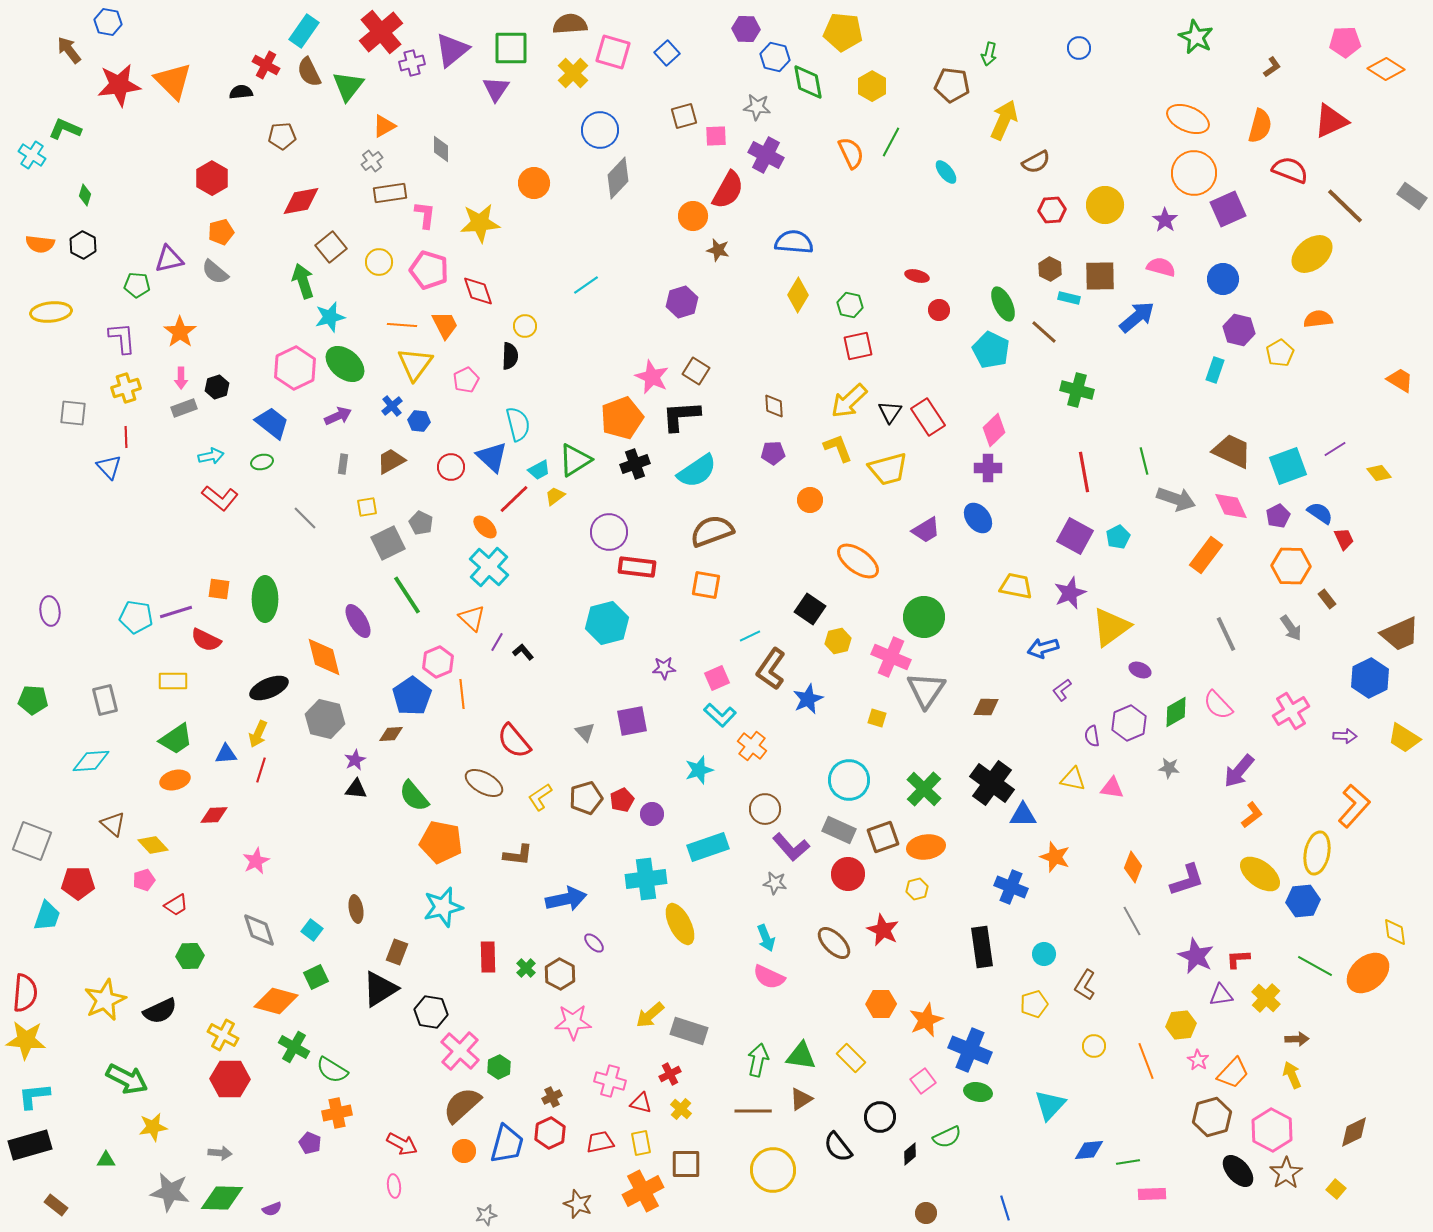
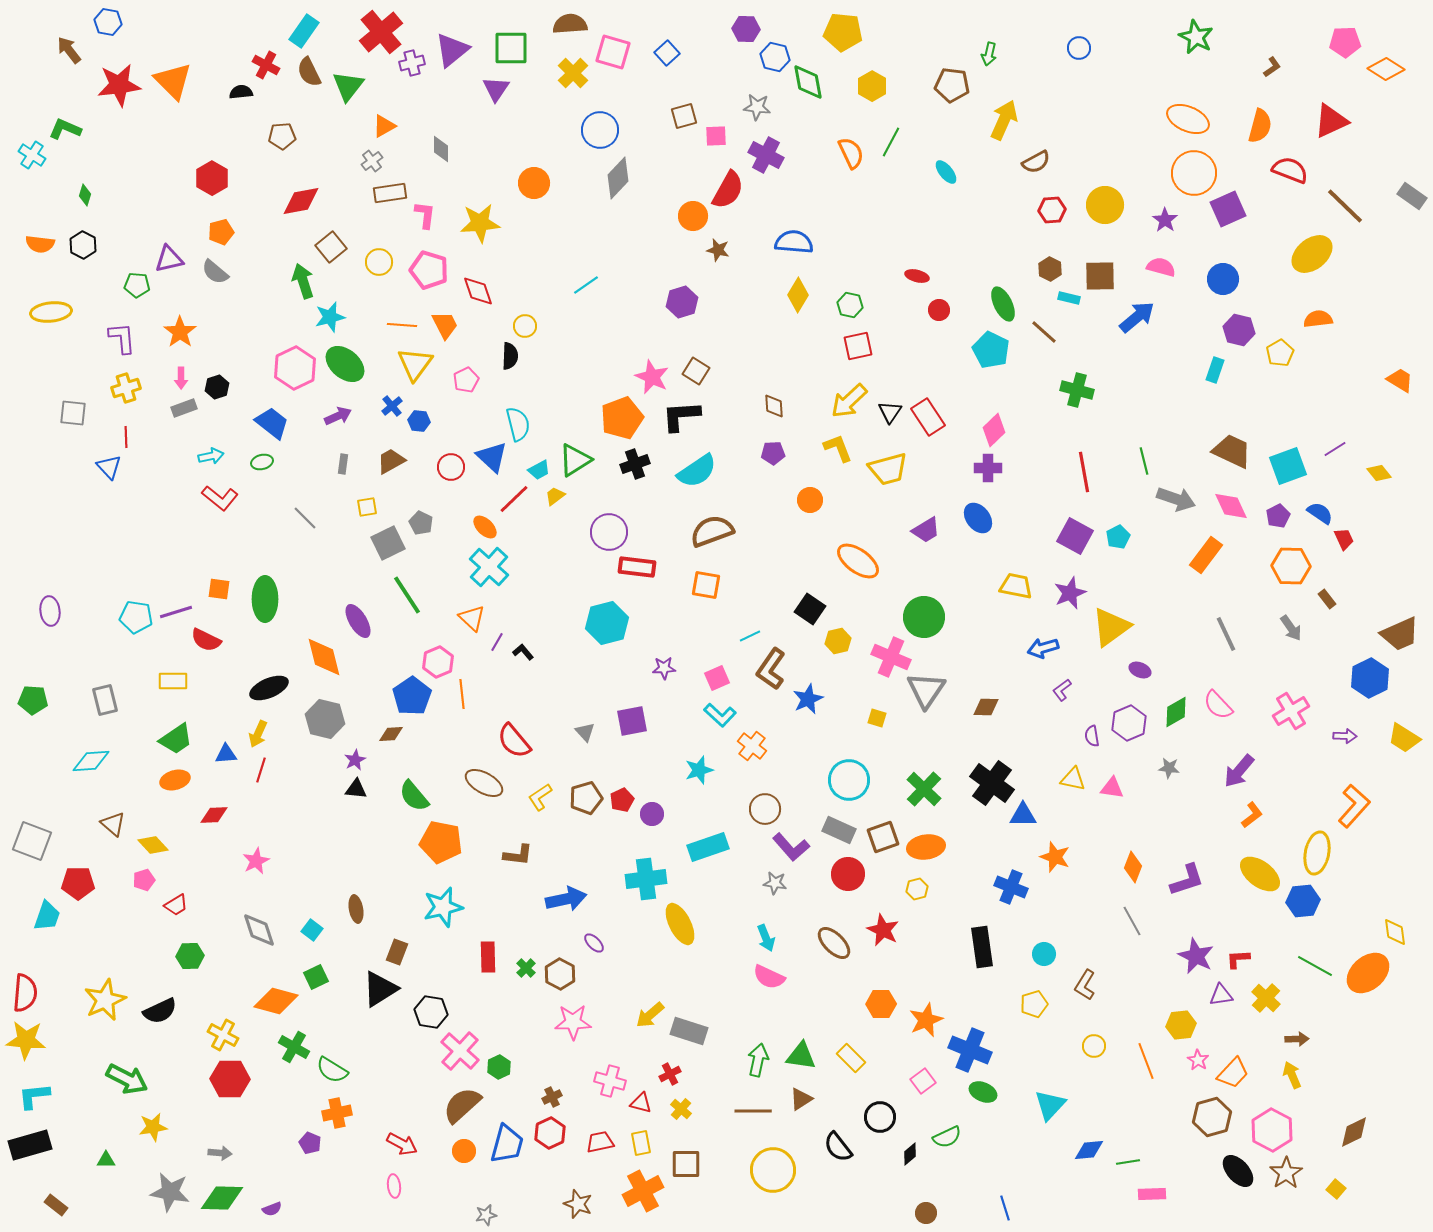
green ellipse at (978, 1092): moved 5 px right; rotated 12 degrees clockwise
